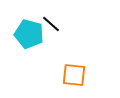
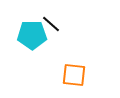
cyan pentagon: moved 3 px right, 1 px down; rotated 16 degrees counterclockwise
